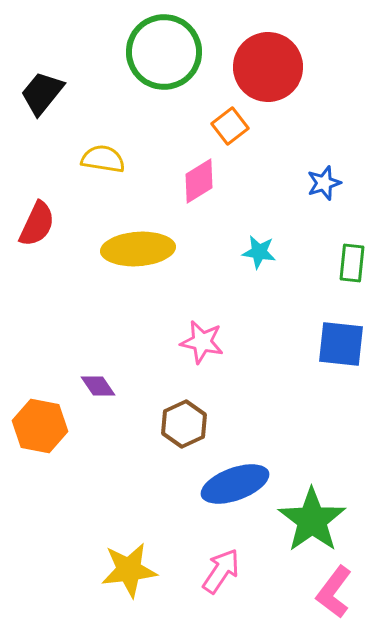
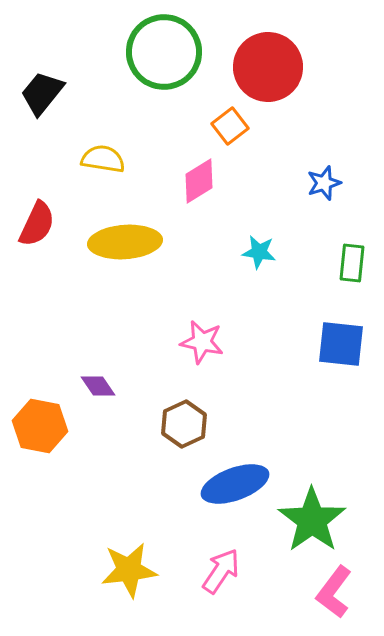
yellow ellipse: moved 13 px left, 7 px up
